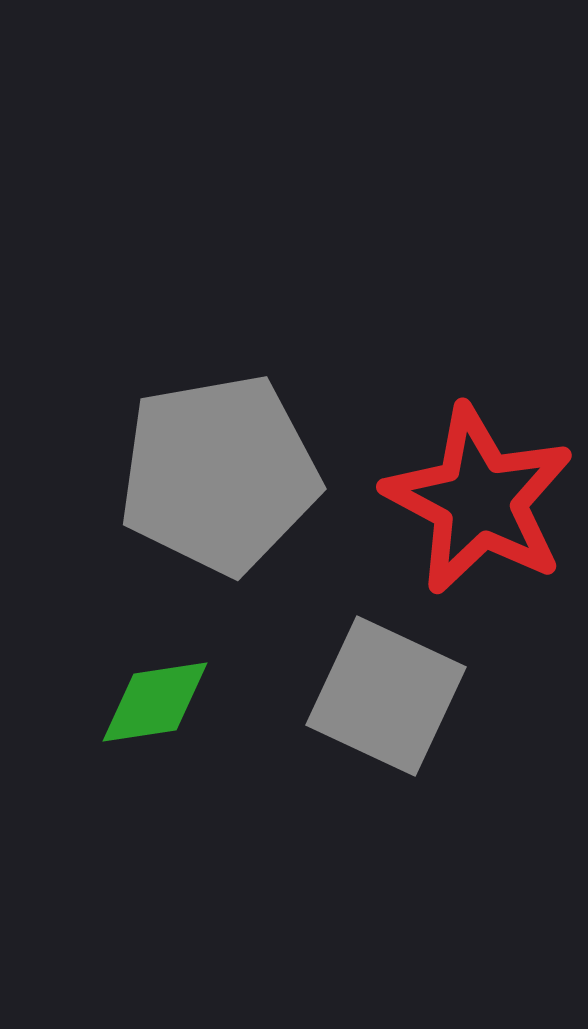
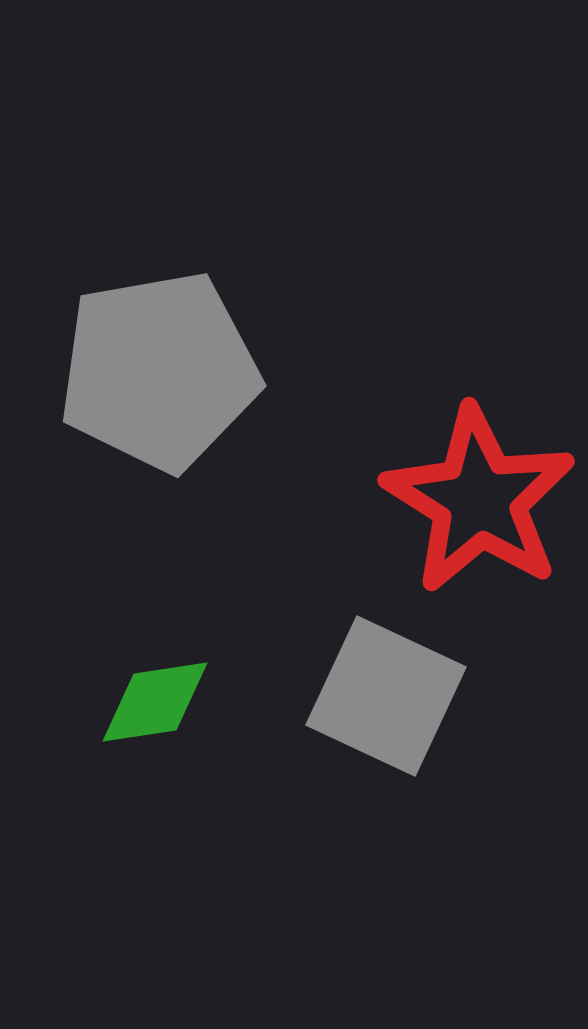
gray pentagon: moved 60 px left, 103 px up
red star: rotated 4 degrees clockwise
